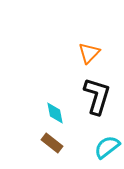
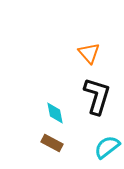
orange triangle: rotated 25 degrees counterclockwise
brown rectangle: rotated 10 degrees counterclockwise
